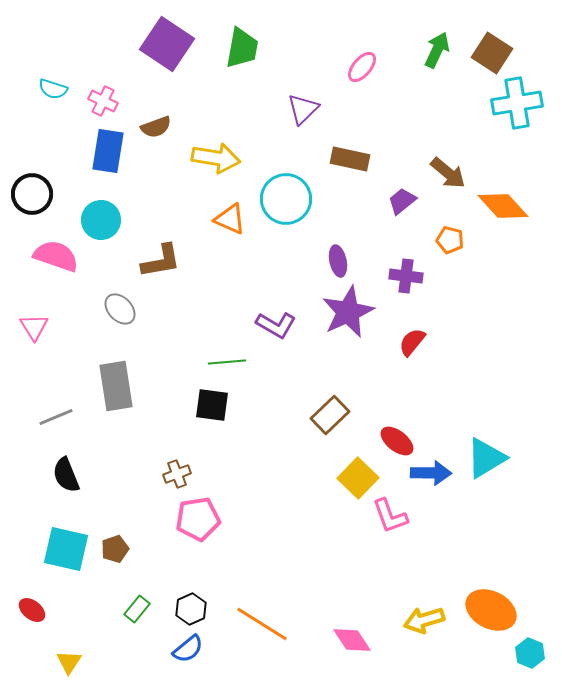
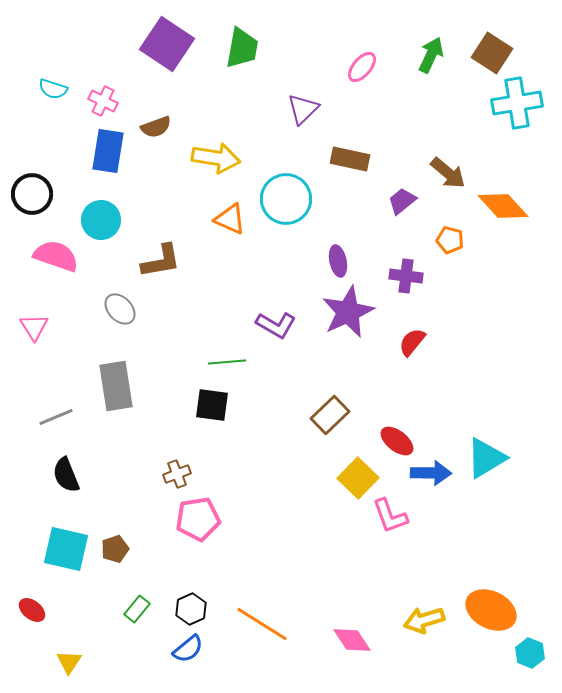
green arrow at (437, 50): moved 6 px left, 5 px down
